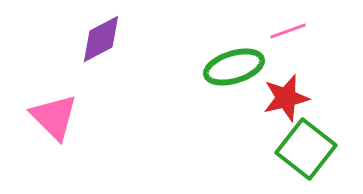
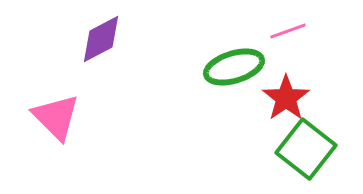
red star: rotated 21 degrees counterclockwise
pink triangle: moved 2 px right
